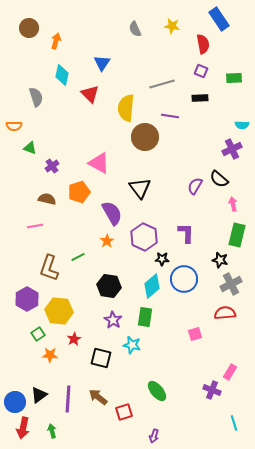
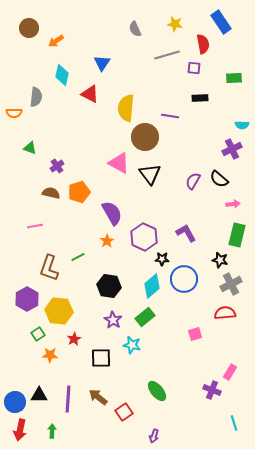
blue rectangle at (219, 19): moved 2 px right, 3 px down
yellow star at (172, 26): moved 3 px right, 2 px up
orange arrow at (56, 41): rotated 140 degrees counterclockwise
purple square at (201, 71): moved 7 px left, 3 px up; rotated 16 degrees counterclockwise
gray line at (162, 84): moved 5 px right, 29 px up
red triangle at (90, 94): rotated 18 degrees counterclockwise
gray semicircle at (36, 97): rotated 24 degrees clockwise
orange semicircle at (14, 126): moved 13 px up
pink triangle at (99, 163): moved 20 px right
purple cross at (52, 166): moved 5 px right
purple semicircle at (195, 186): moved 2 px left, 5 px up
black triangle at (140, 188): moved 10 px right, 14 px up
brown semicircle at (47, 199): moved 4 px right, 6 px up
pink arrow at (233, 204): rotated 96 degrees clockwise
purple L-shape at (186, 233): rotated 30 degrees counterclockwise
green rectangle at (145, 317): rotated 42 degrees clockwise
black square at (101, 358): rotated 15 degrees counterclockwise
black triangle at (39, 395): rotated 36 degrees clockwise
red square at (124, 412): rotated 18 degrees counterclockwise
red arrow at (23, 428): moved 3 px left, 2 px down
green arrow at (52, 431): rotated 16 degrees clockwise
